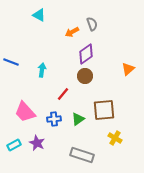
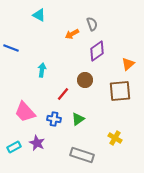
orange arrow: moved 2 px down
purple diamond: moved 11 px right, 3 px up
blue line: moved 14 px up
orange triangle: moved 5 px up
brown circle: moved 4 px down
brown square: moved 16 px right, 19 px up
blue cross: rotated 16 degrees clockwise
cyan rectangle: moved 2 px down
